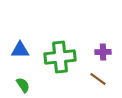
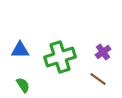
purple cross: rotated 35 degrees counterclockwise
green cross: rotated 12 degrees counterclockwise
